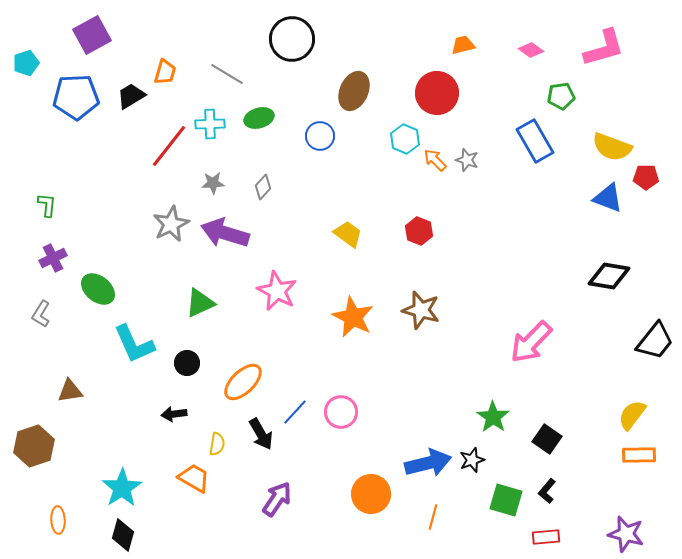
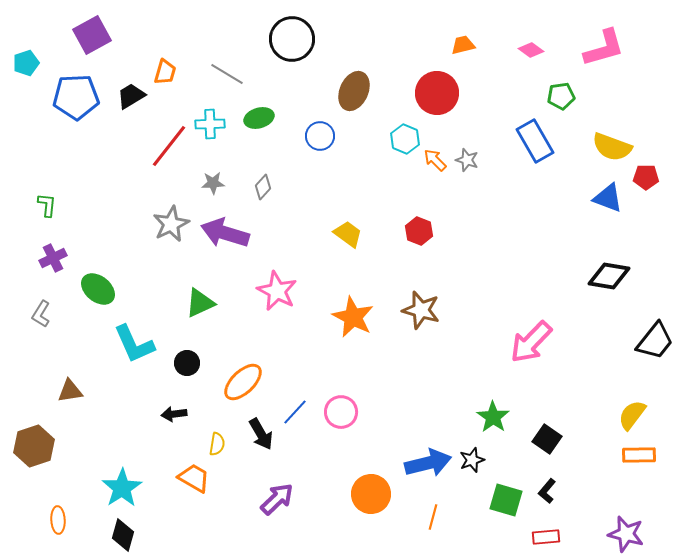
purple arrow at (277, 499): rotated 12 degrees clockwise
